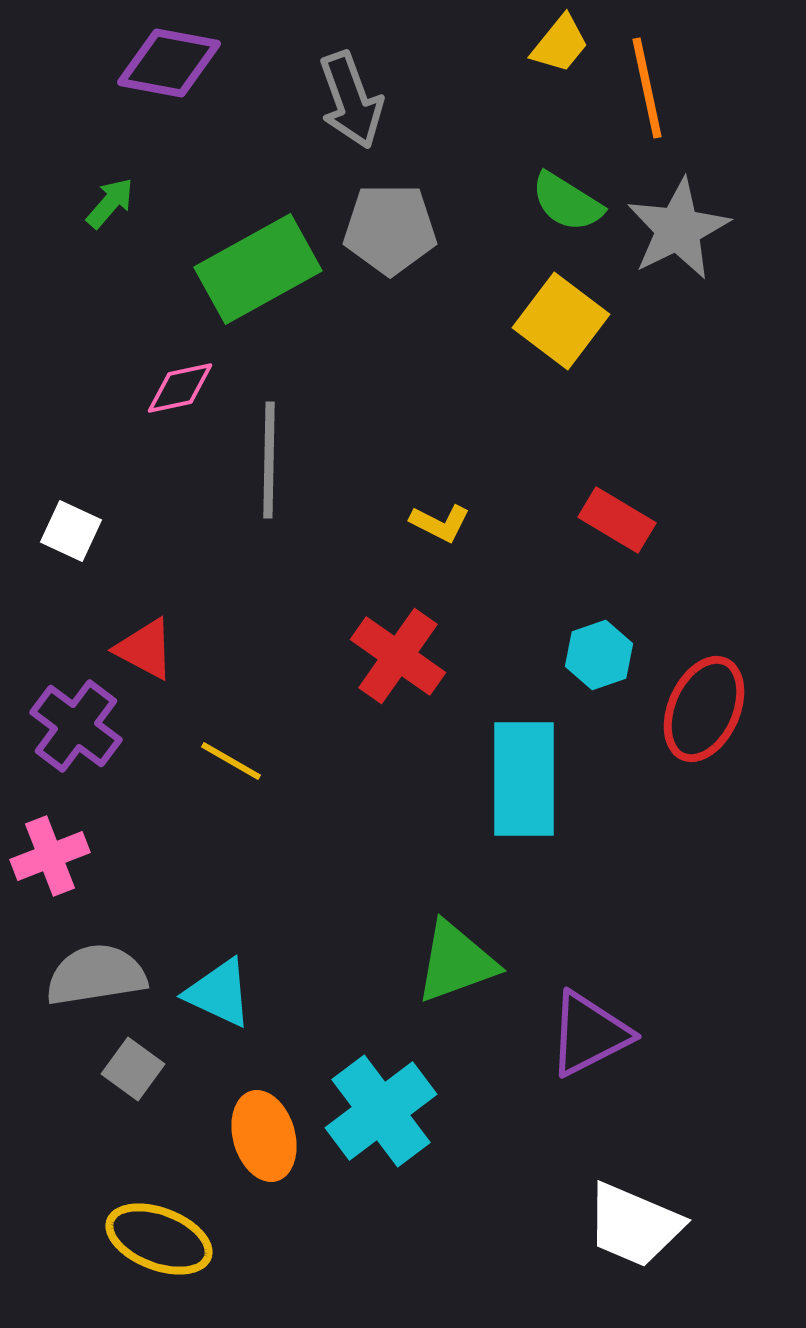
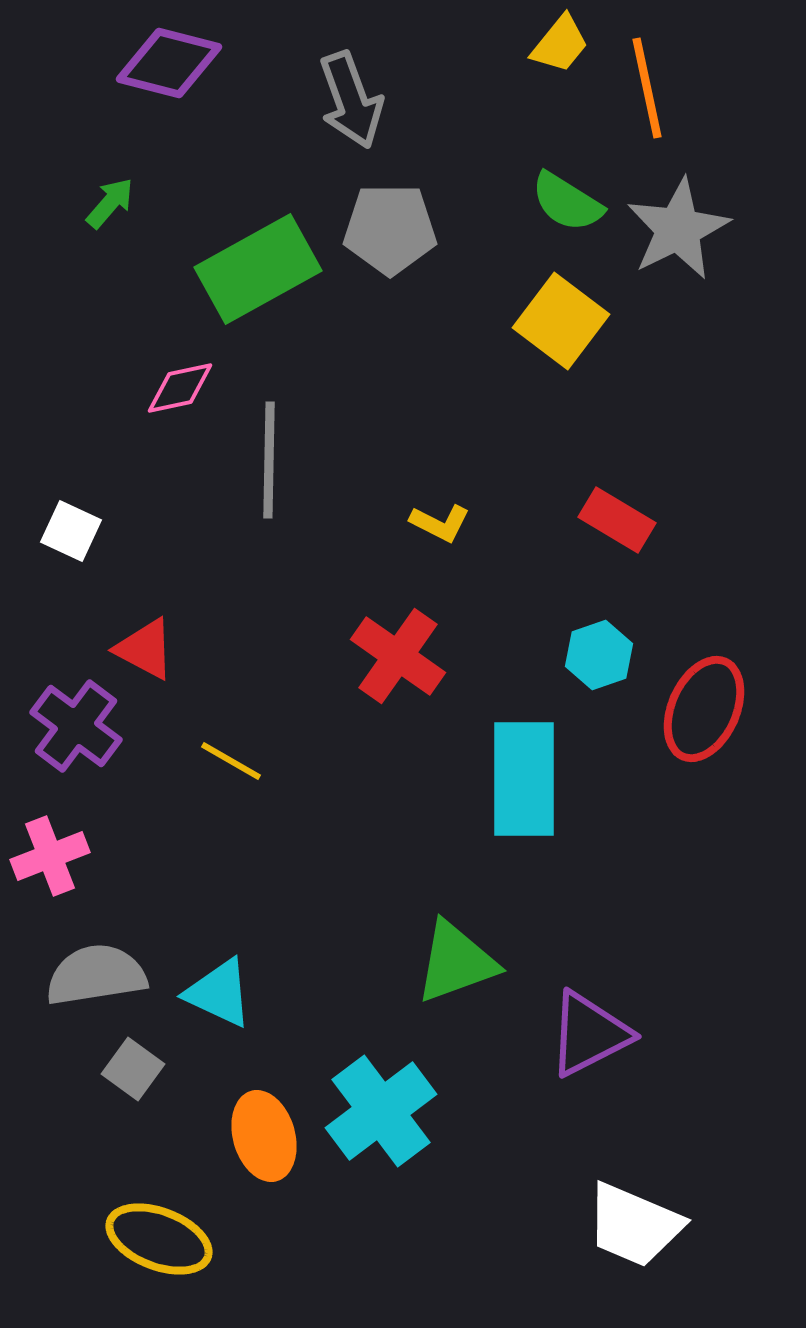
purple diamond: rotated 4 degrees clockwise
